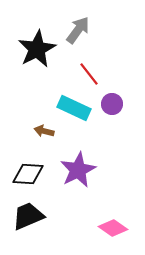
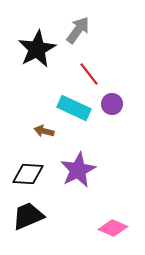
pink diamond: rotated 12 degrees counterclockwise
